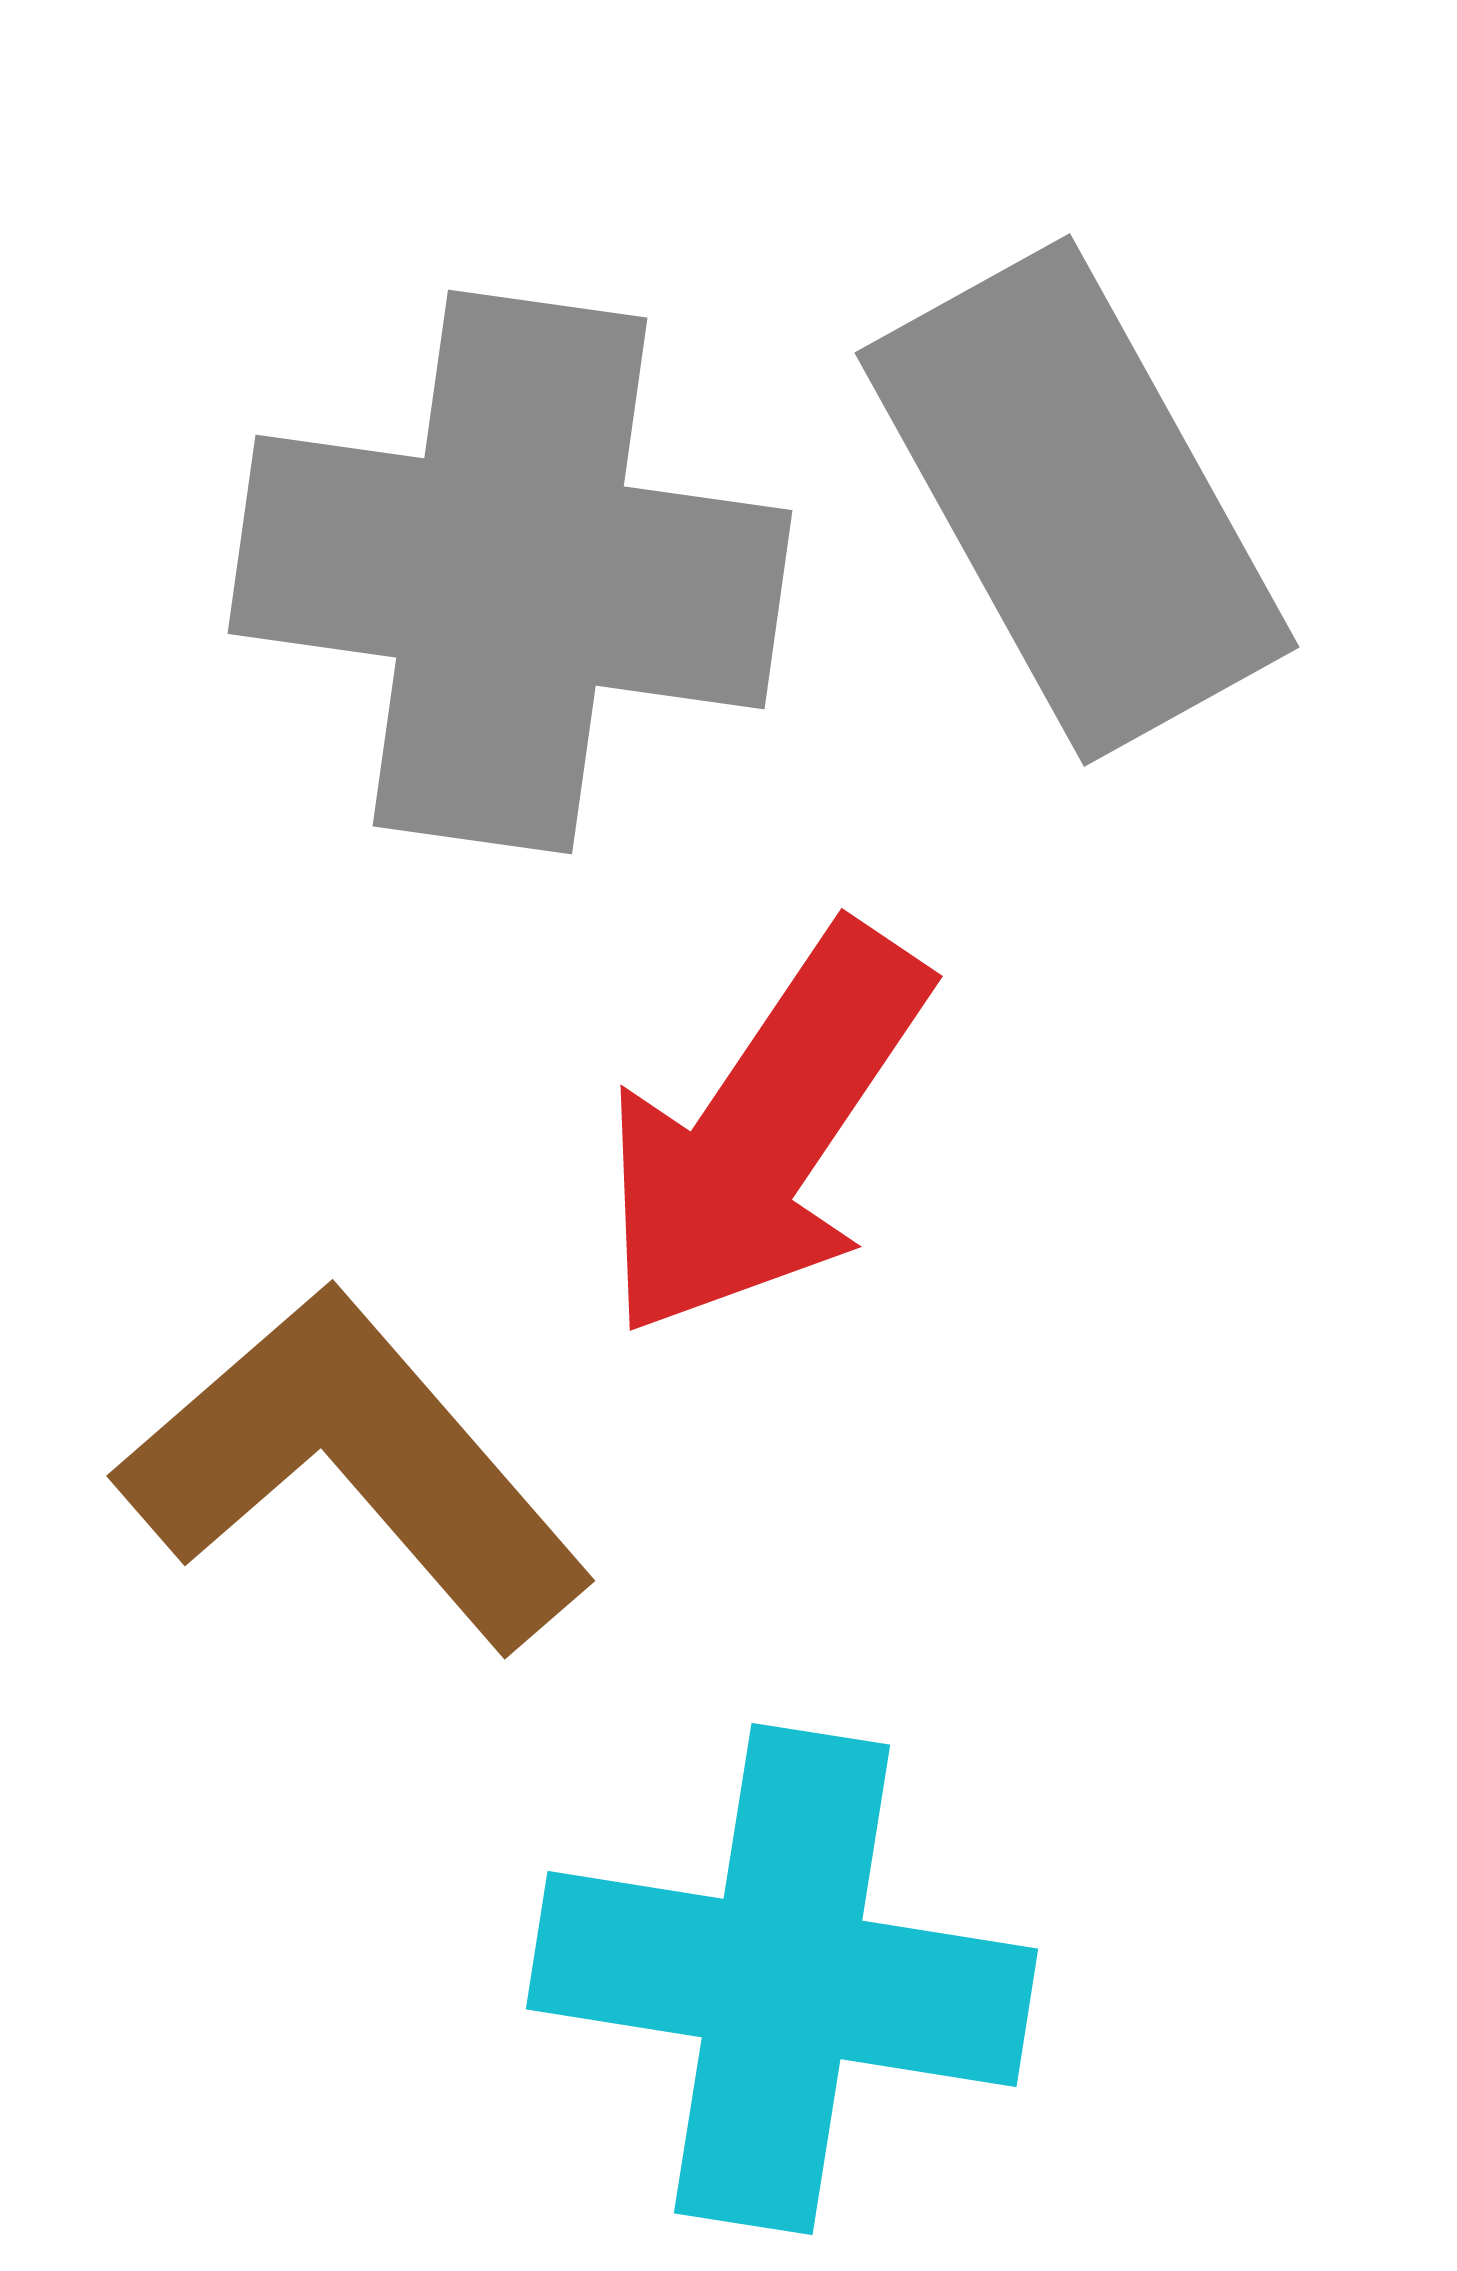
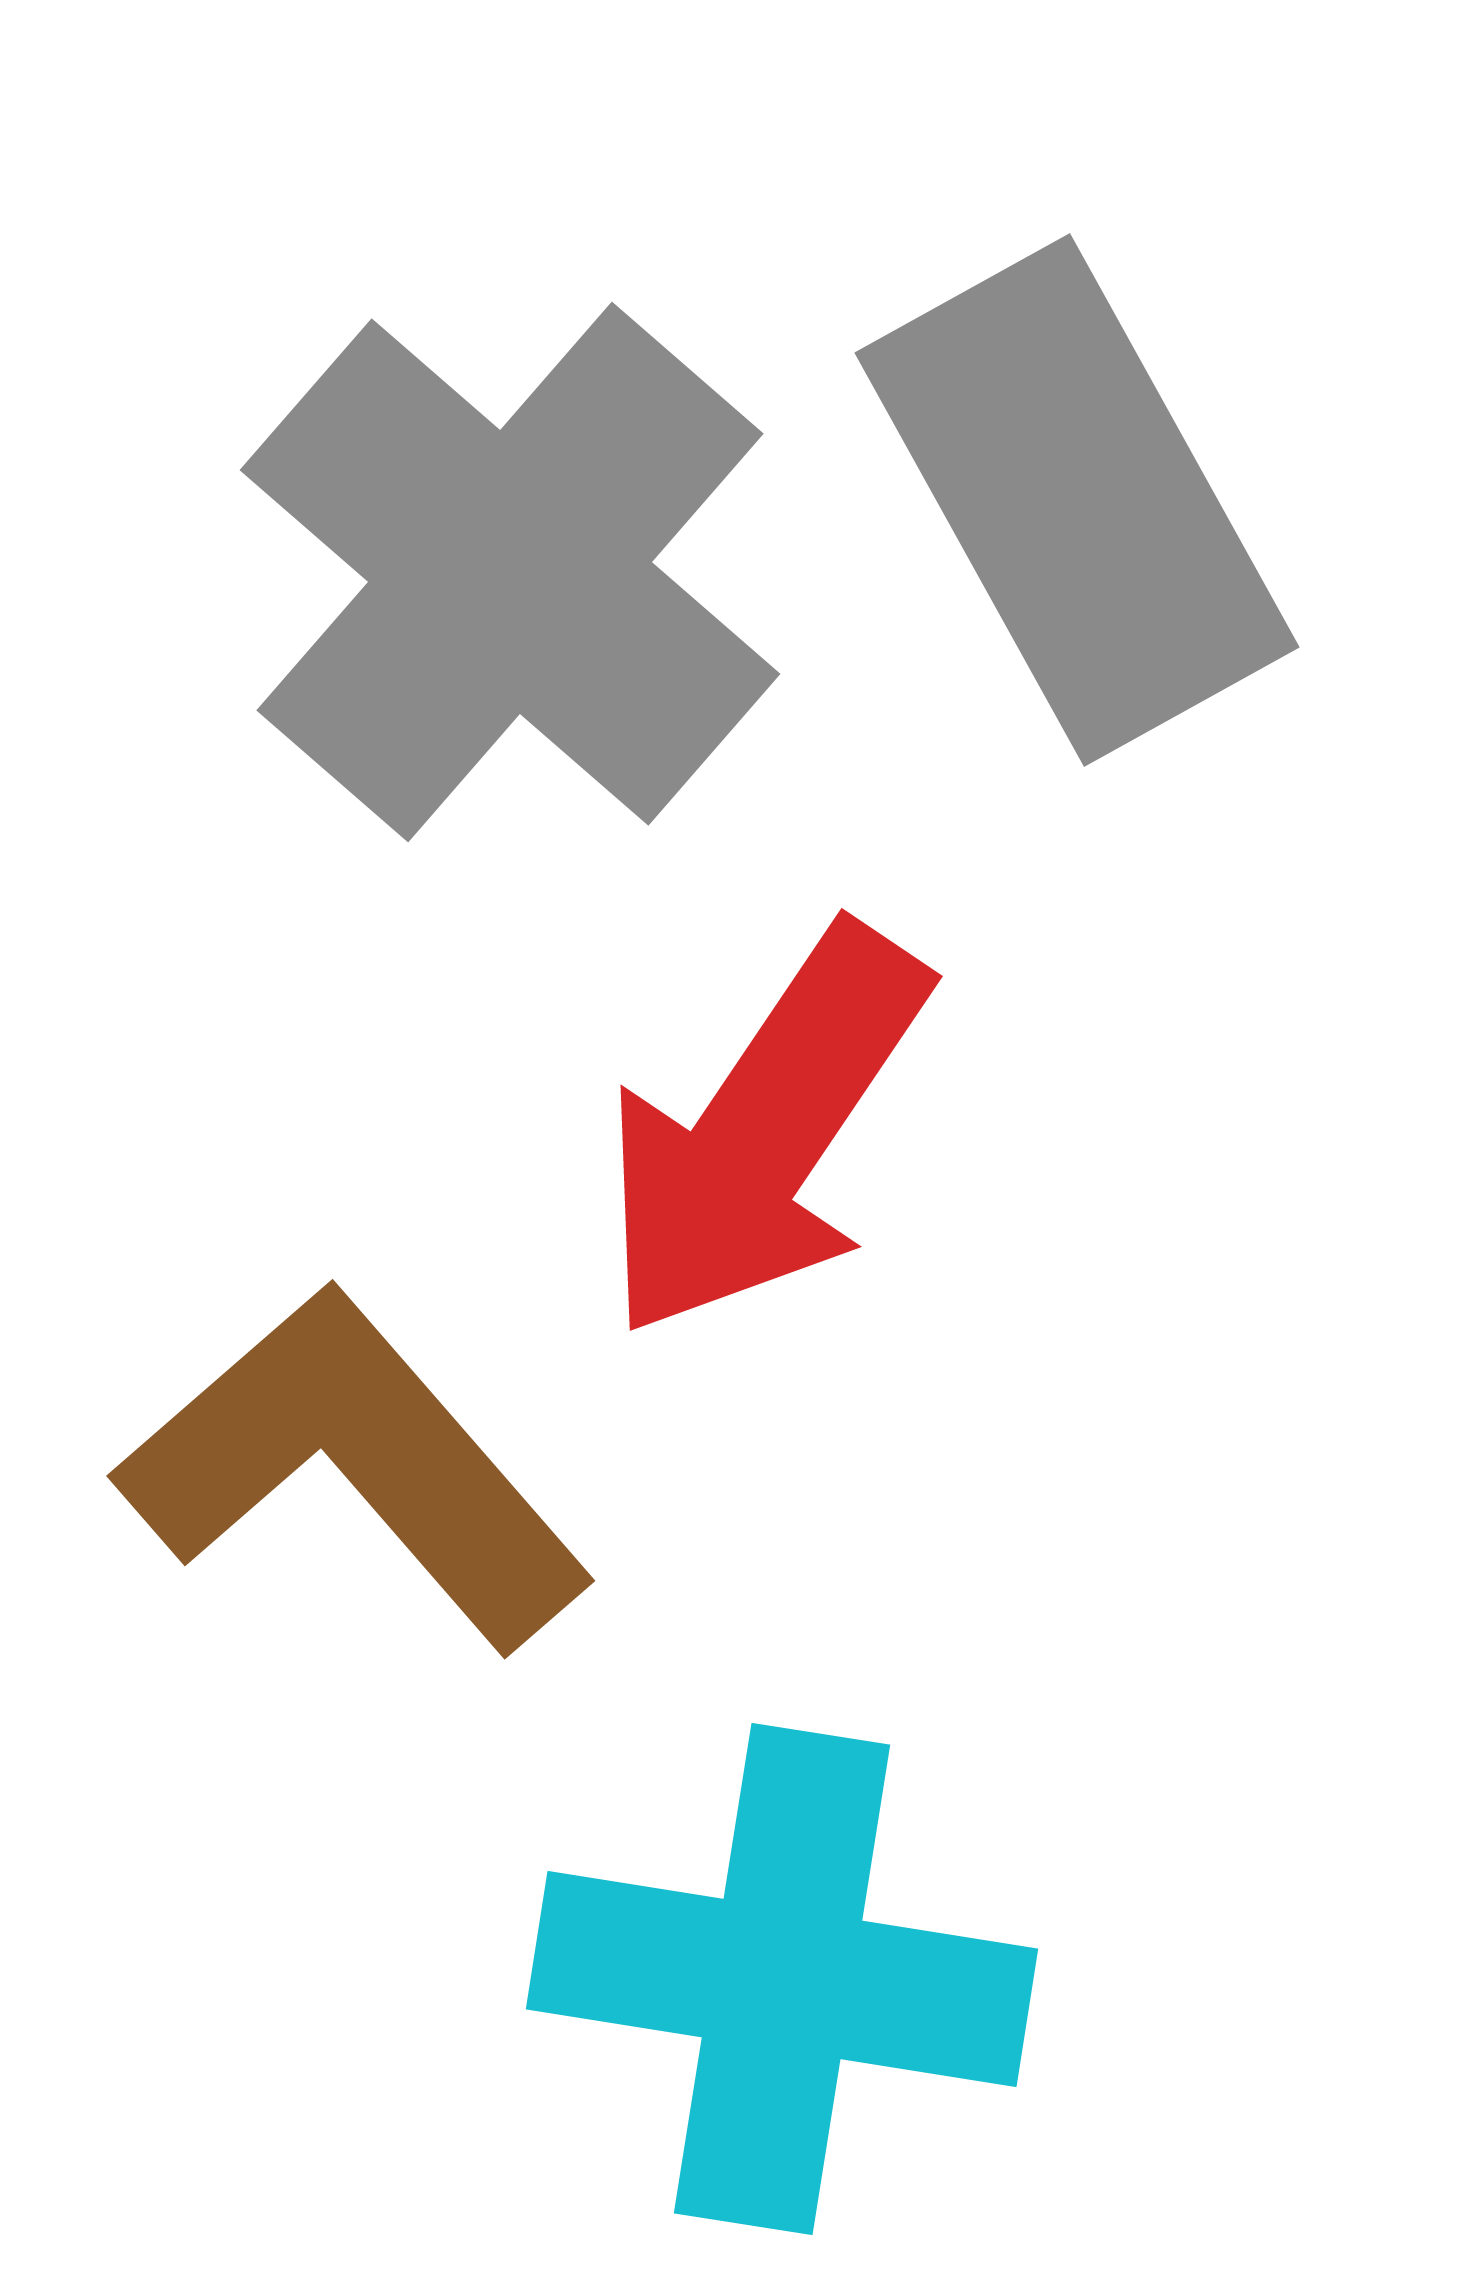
gray cross: rotated 33 degrees clockwise
